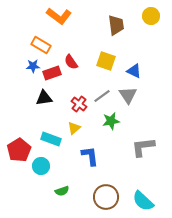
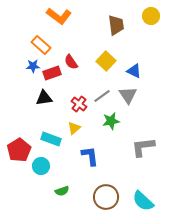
orange rectangle: rotated 12 degrees clockwise
yellow square: rotated 24 degrees clockwise
